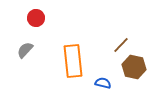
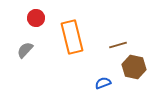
brown line: moved 3 px left; rotated 30 degrees clockwise
orange rectangle: moved 1 px left, 24 px up; rotated 8 degrees counterclockwise
blue semicircle: rotated 35 degrees counterclockwise
